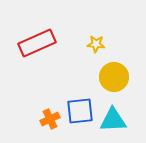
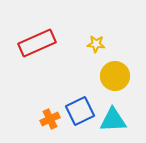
yellow circle: moved 1 px right, 1 px up
blue square: rotated 20 degrees counterclockwise
